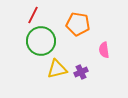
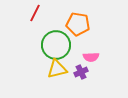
red line: moved 2 px right, 2 px up
green circle: moved 15 px right, 4 px down
pink semicircle: moved 13 px left, 7 px down; rotated 84 degrees counterclockwise
